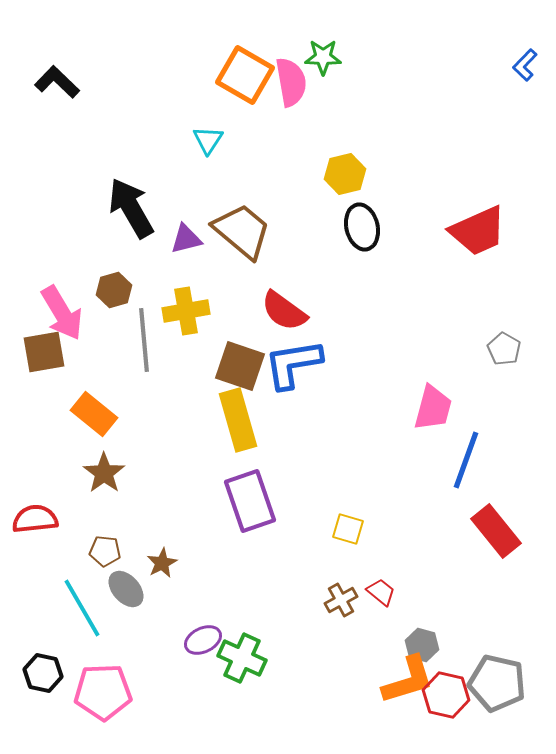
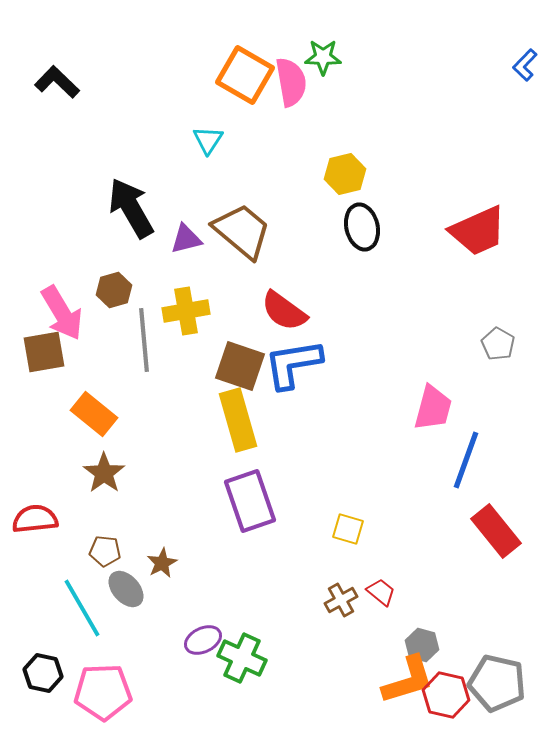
gray pentagon at (504, 349): moved 6 px left, 5 px up
